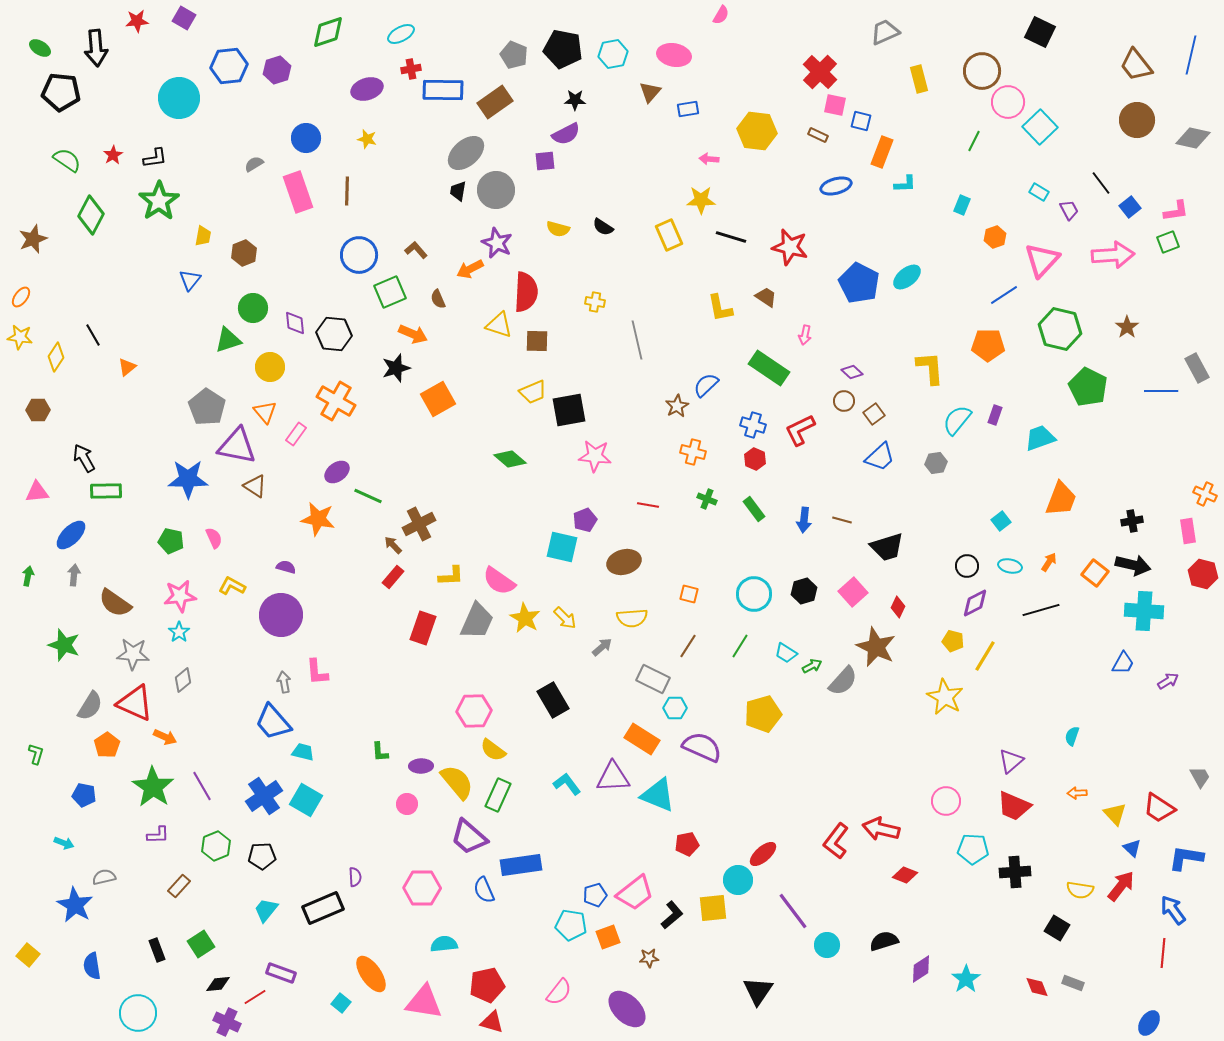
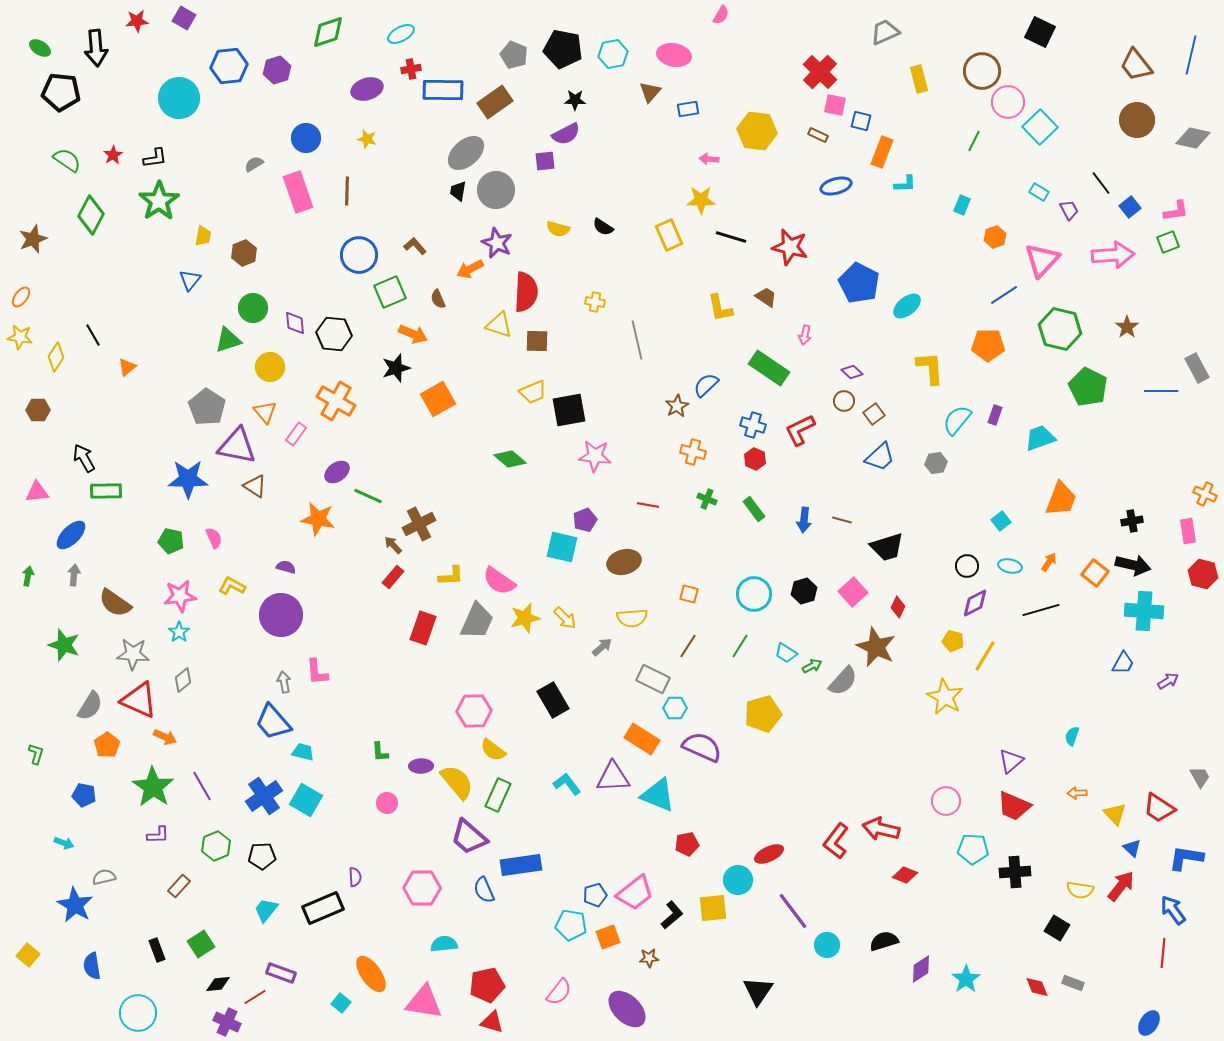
brown L-shape at (416, 250): moved 1 px left, 4 px up
cyan ellipse at (907, 277): moved 29 px down
yellow star at (525, 618): rotated 28 degrees clockwise
red triangle at (135, 703): moved 4 px right, 3 px up
pink circle at (407, 804): moved 20 px left, 1 px up
red ellipse at (763, 854): moved 6 px right; rotated 16 degrees clockwise
